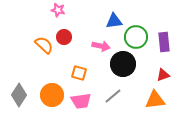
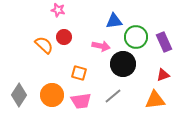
purple rectangle: rotated 18 degrees counterclockwise
